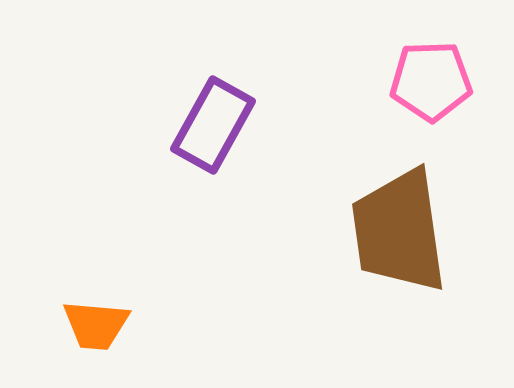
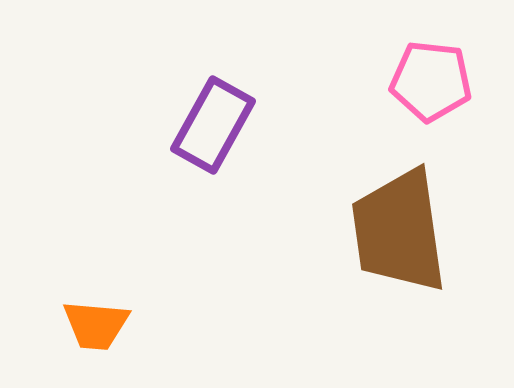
pink pentagon: rotated 8 degrees clockwise
